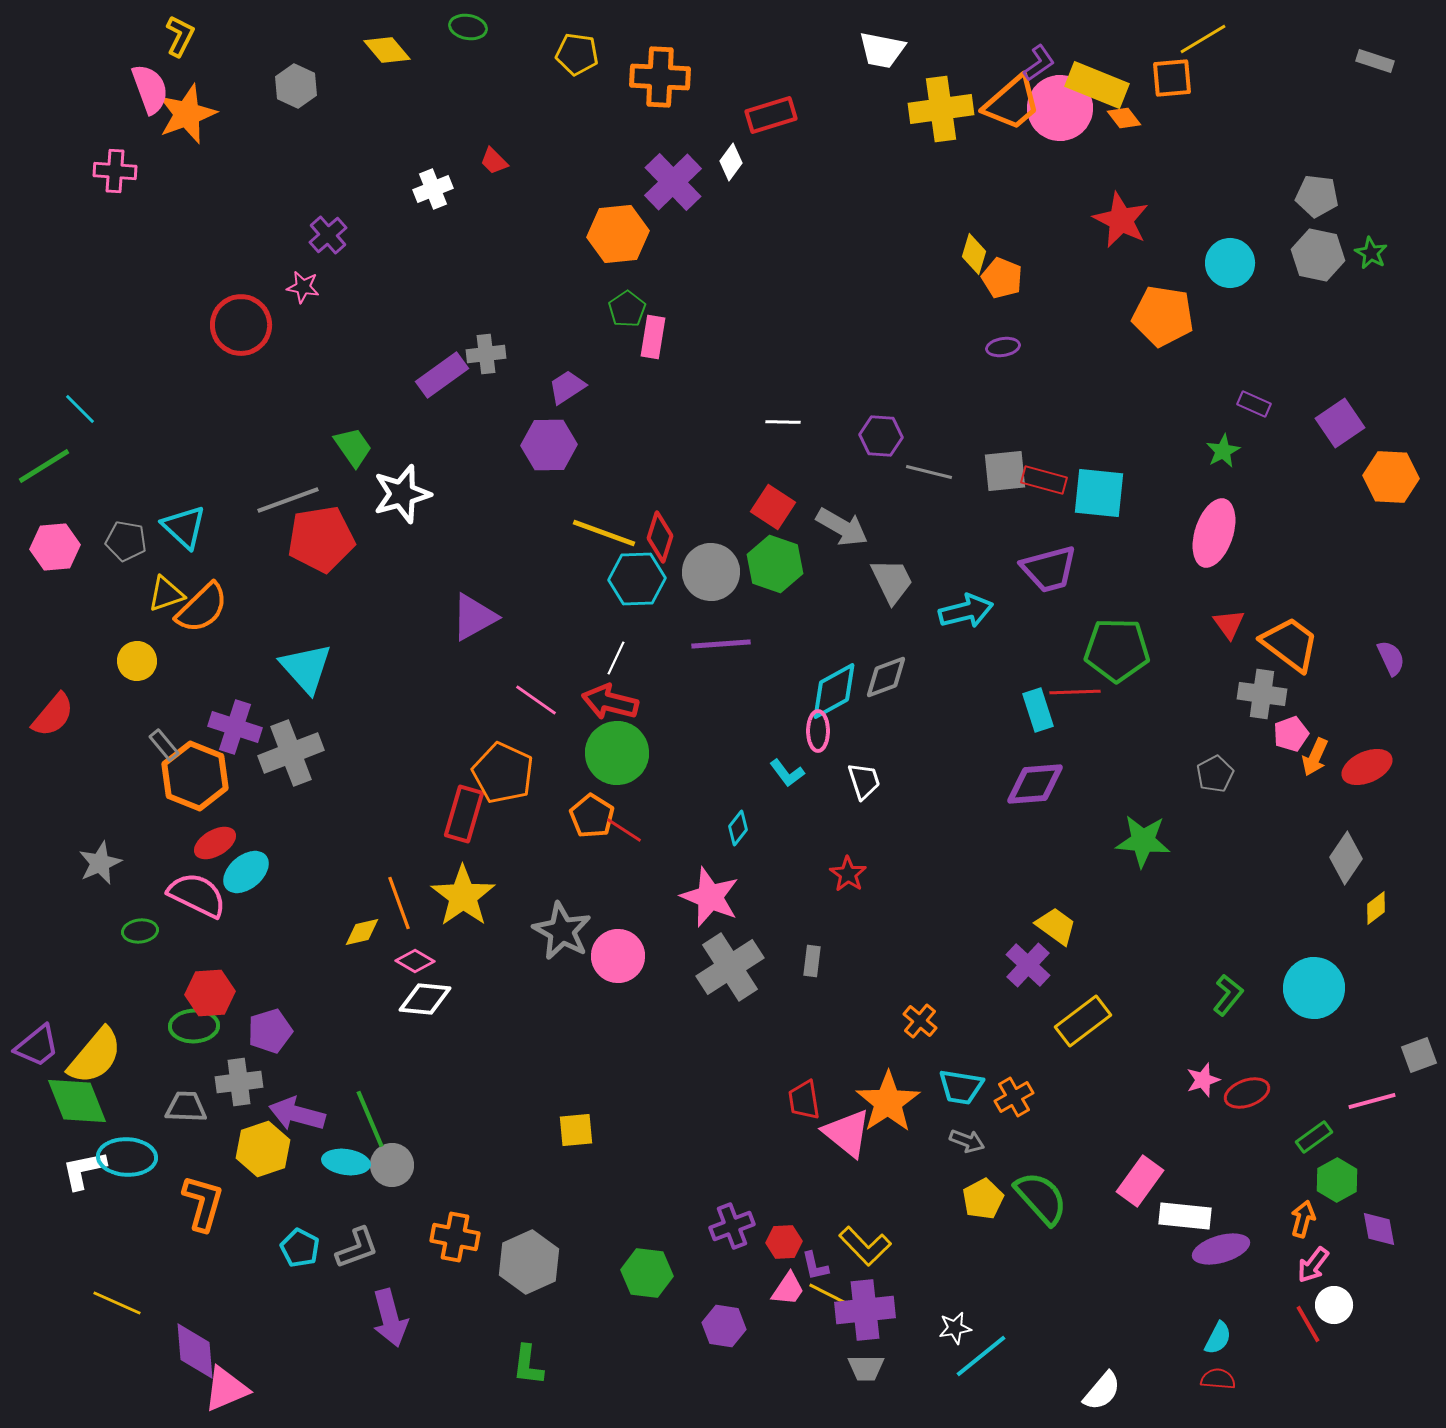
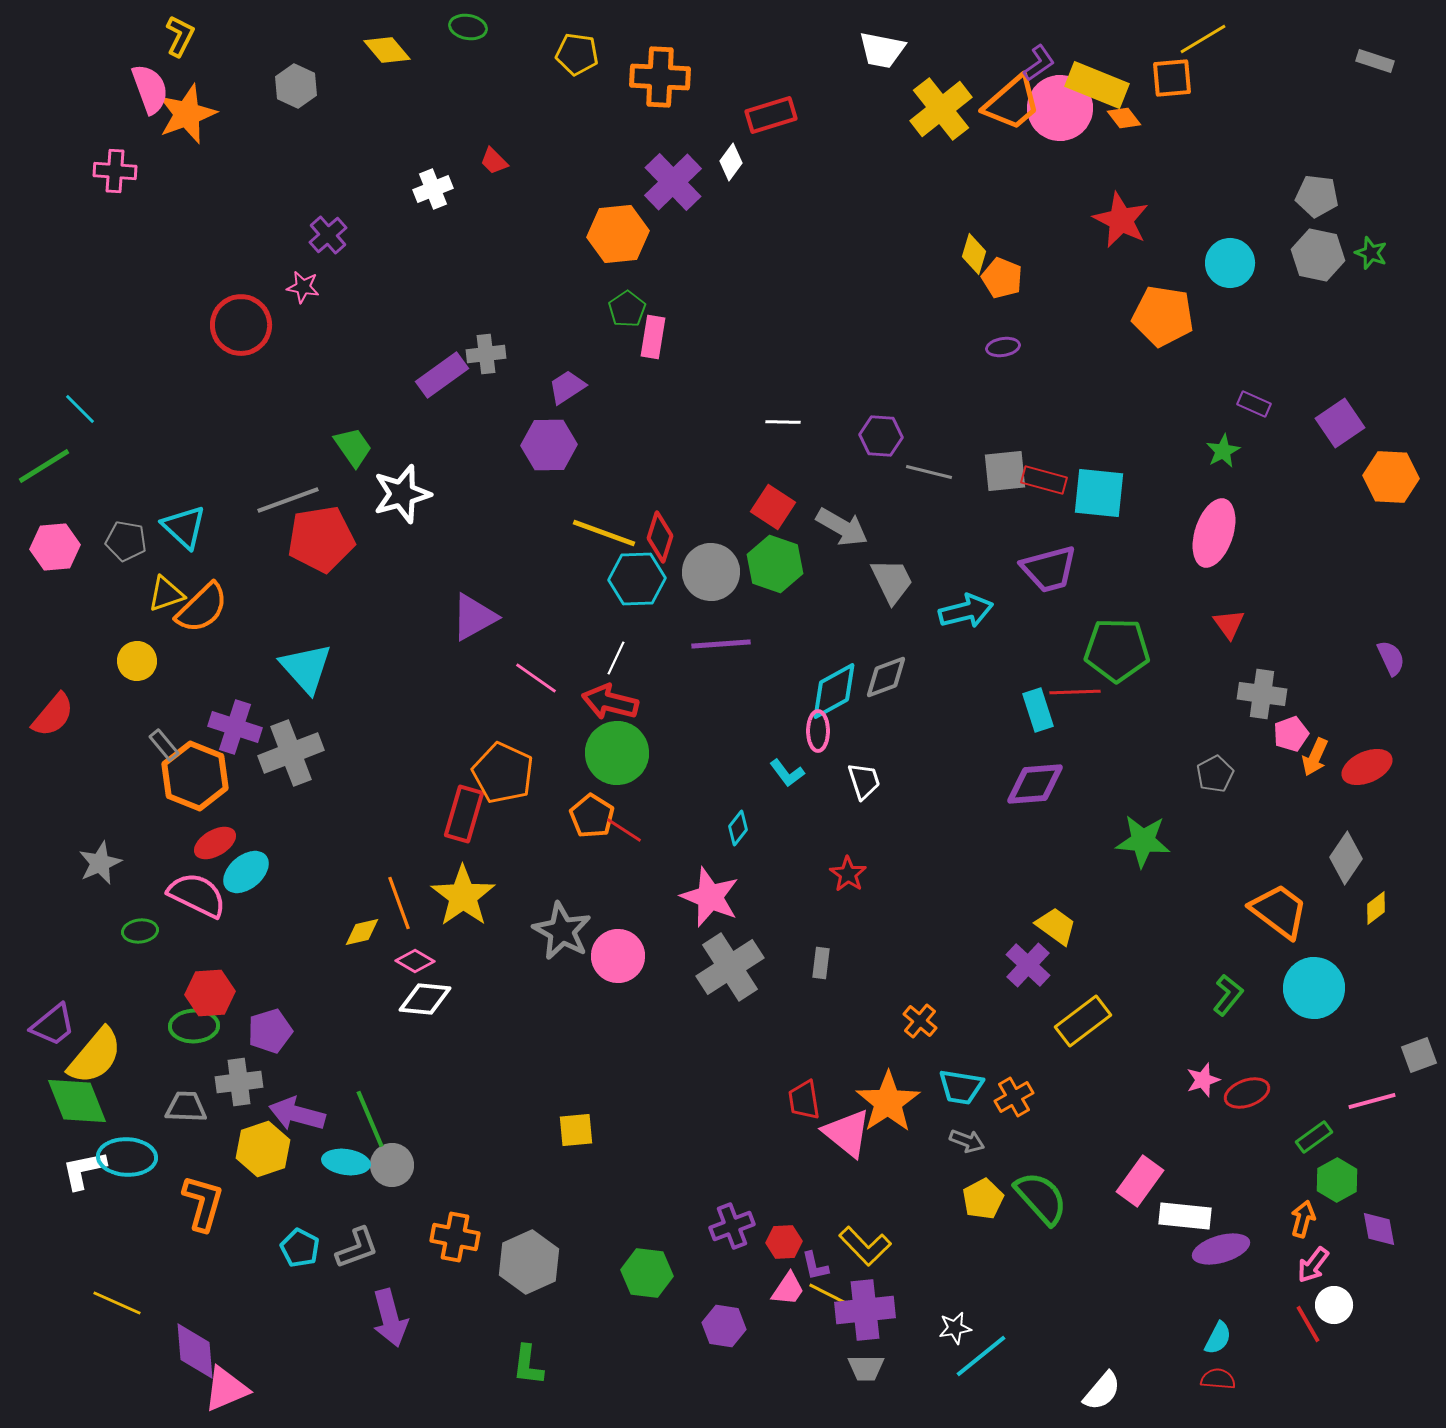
yellow cross at (941, 109): rotated 30 degrees counterclockwise
green star at (1371, 253): rotated 8 degrees counterclockwise
orange trapezoid at (1290, 644): moved 11 px left, 267 px down
pink line at (536, 700): moved 22 px up
gray rectangle at (812, 961): moved 9 px right, 2 px down
purple trapezoid at (37, 1046): moved 16 px right, 21 px up
